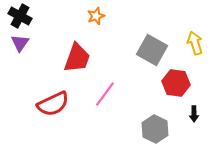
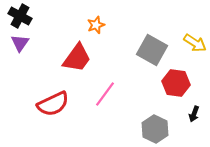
orange star: moved 9 px down
yellow arrow: rotated 140 degrees clockwise
red trapezoid: rotated 16 degrees clockwise
black arrow: rotated 21 degrees clockwise
